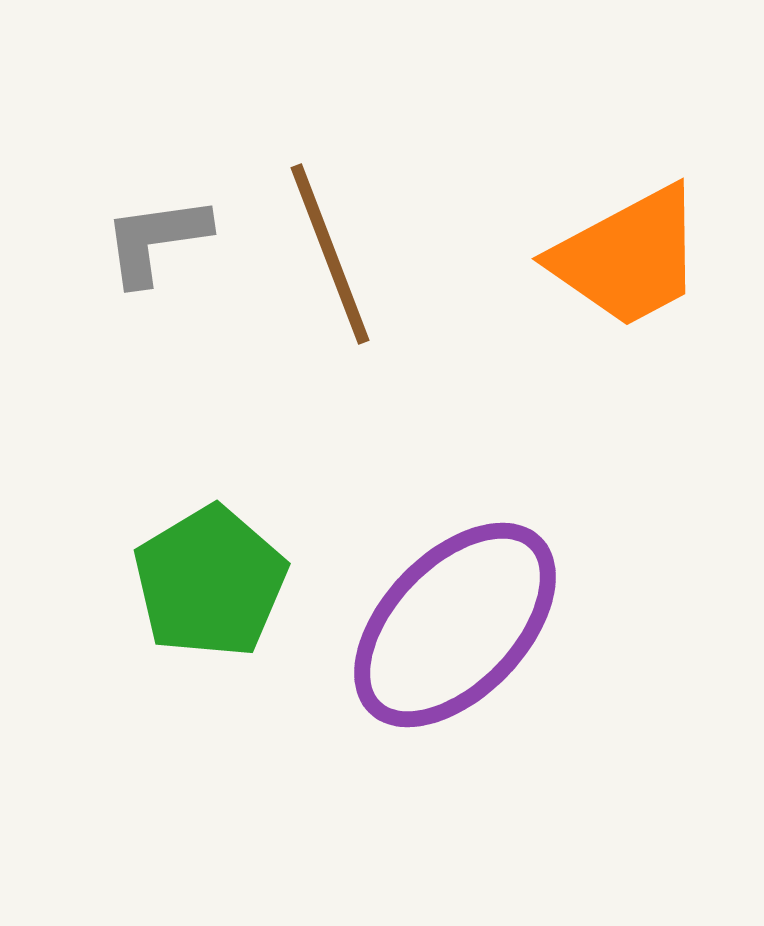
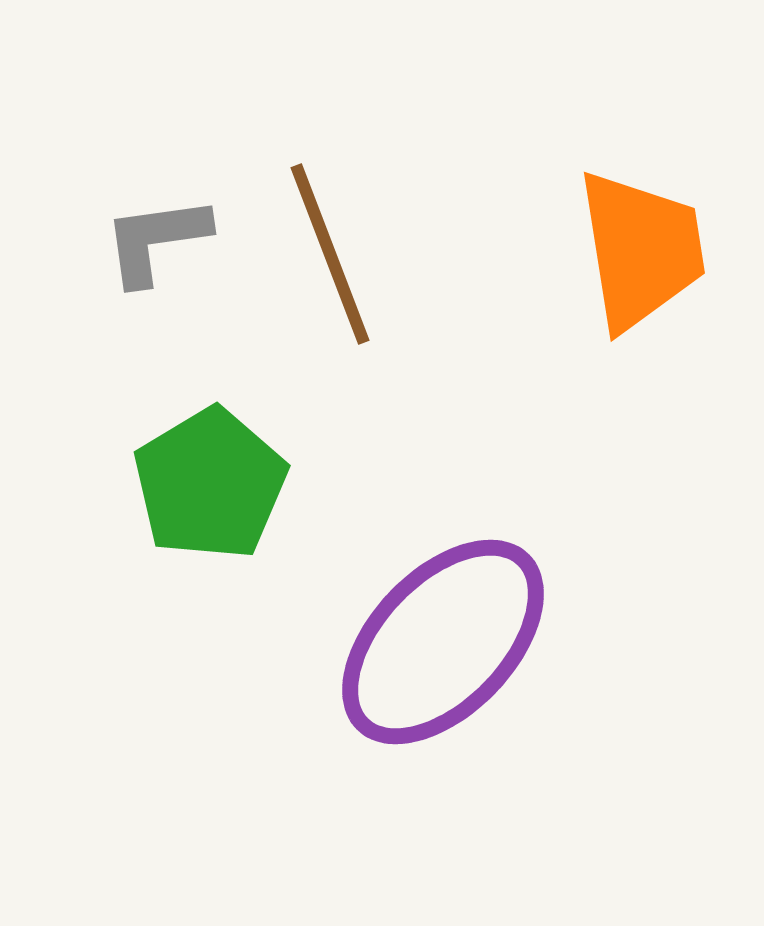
orange trapezoid: moved 13 px right, 7 px up; rotated 71 degrees counterclockwise
green pentagon: moved 98 px up
purple ellipse: moved 12 px left, 17 px down
